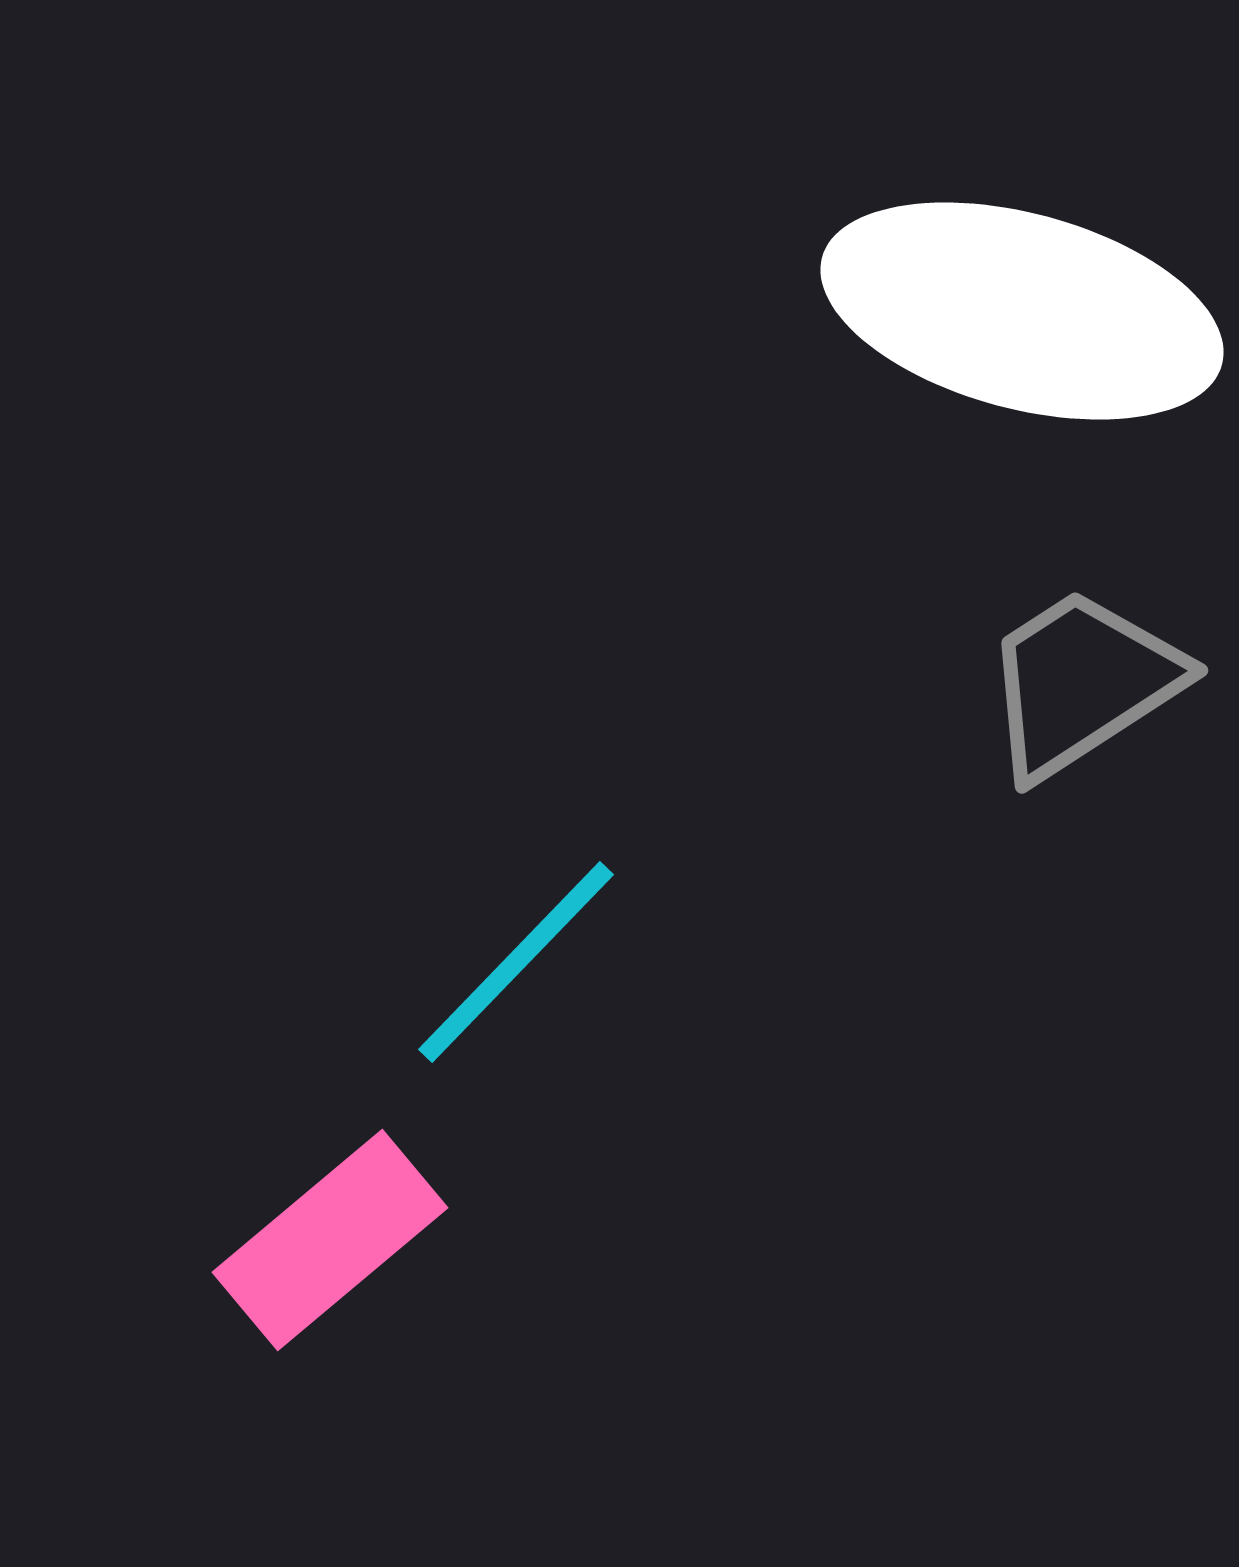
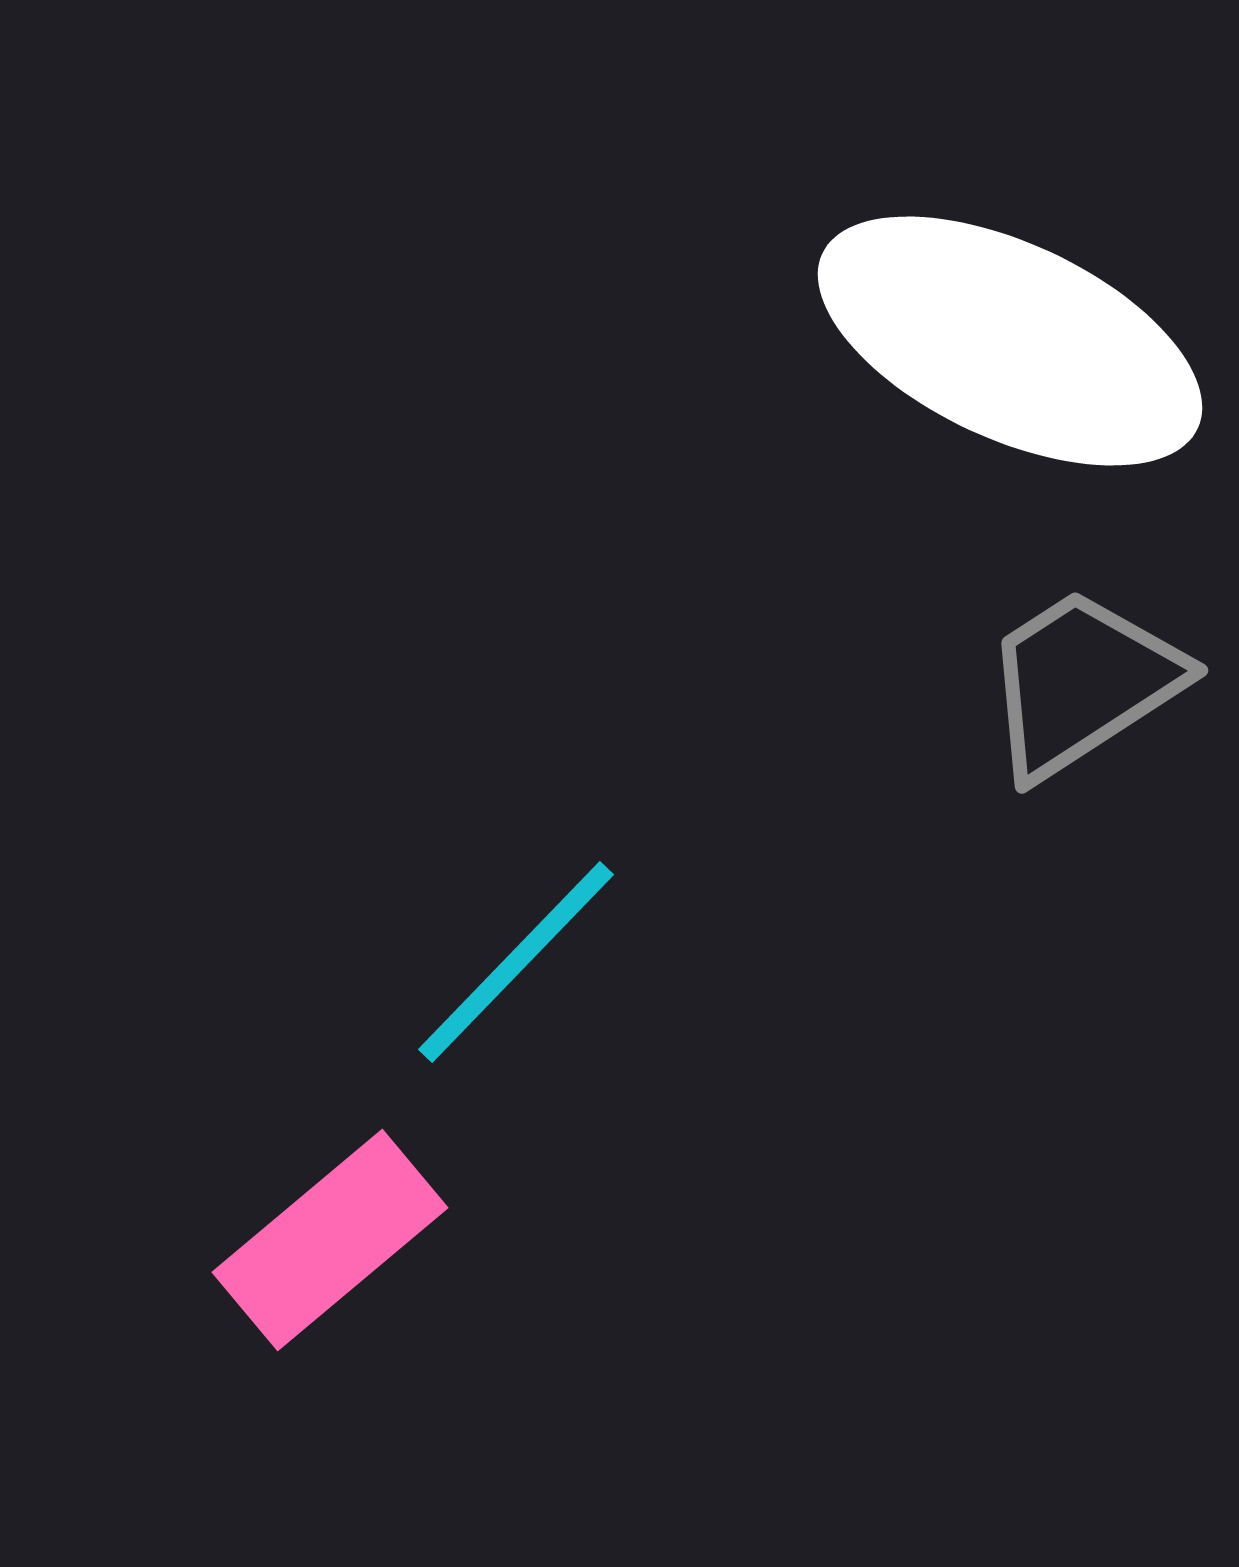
white ellipse: moved 12 px left, 30 px down; rotated 10 degrees clockwise
